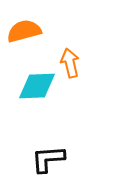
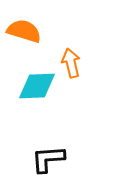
orange semicircle: rotated 32 degrees clockwise
orange arrow: moved 1 px right
